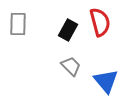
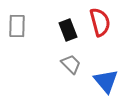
gray rectangle: moved 1 px left, 2 px down
black rectangle: rotated 50 degrees counterclockwise
gray trapezoid: moved 2 px up
